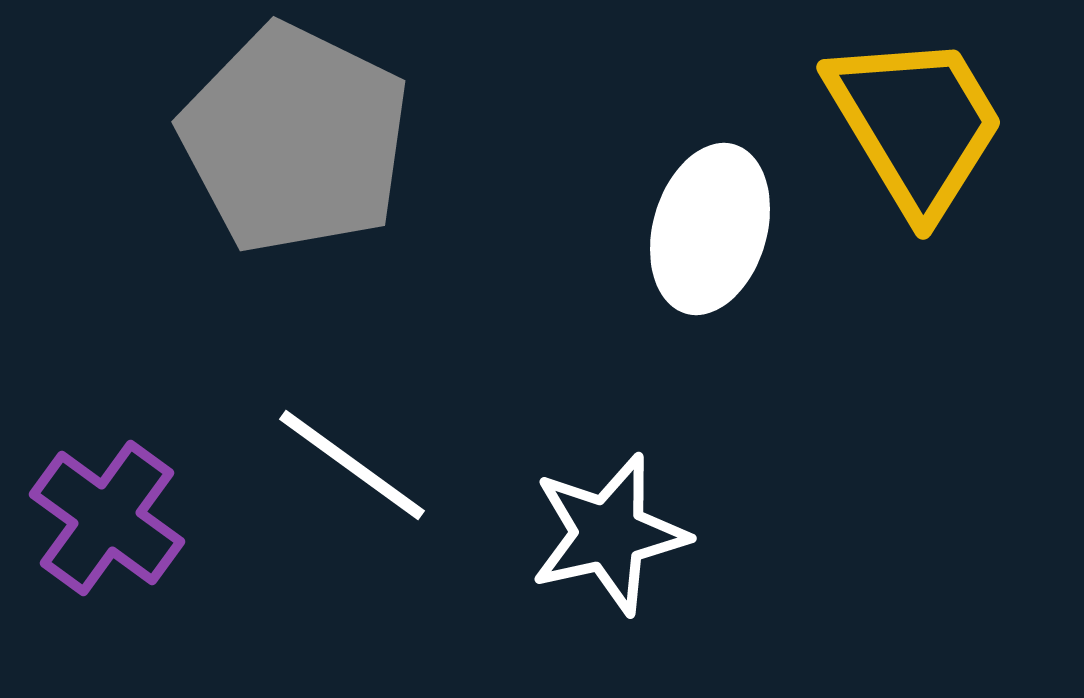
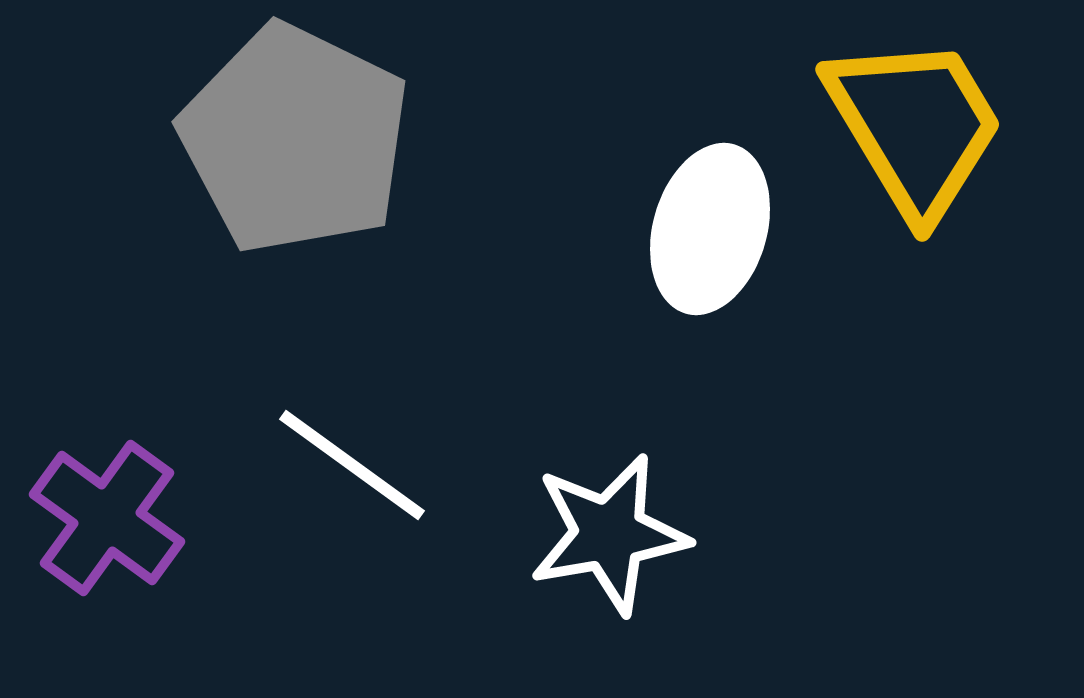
yellow trapezoid: moved 1 px left, 2 px down
white star: rotated 3 degrees clockwise
